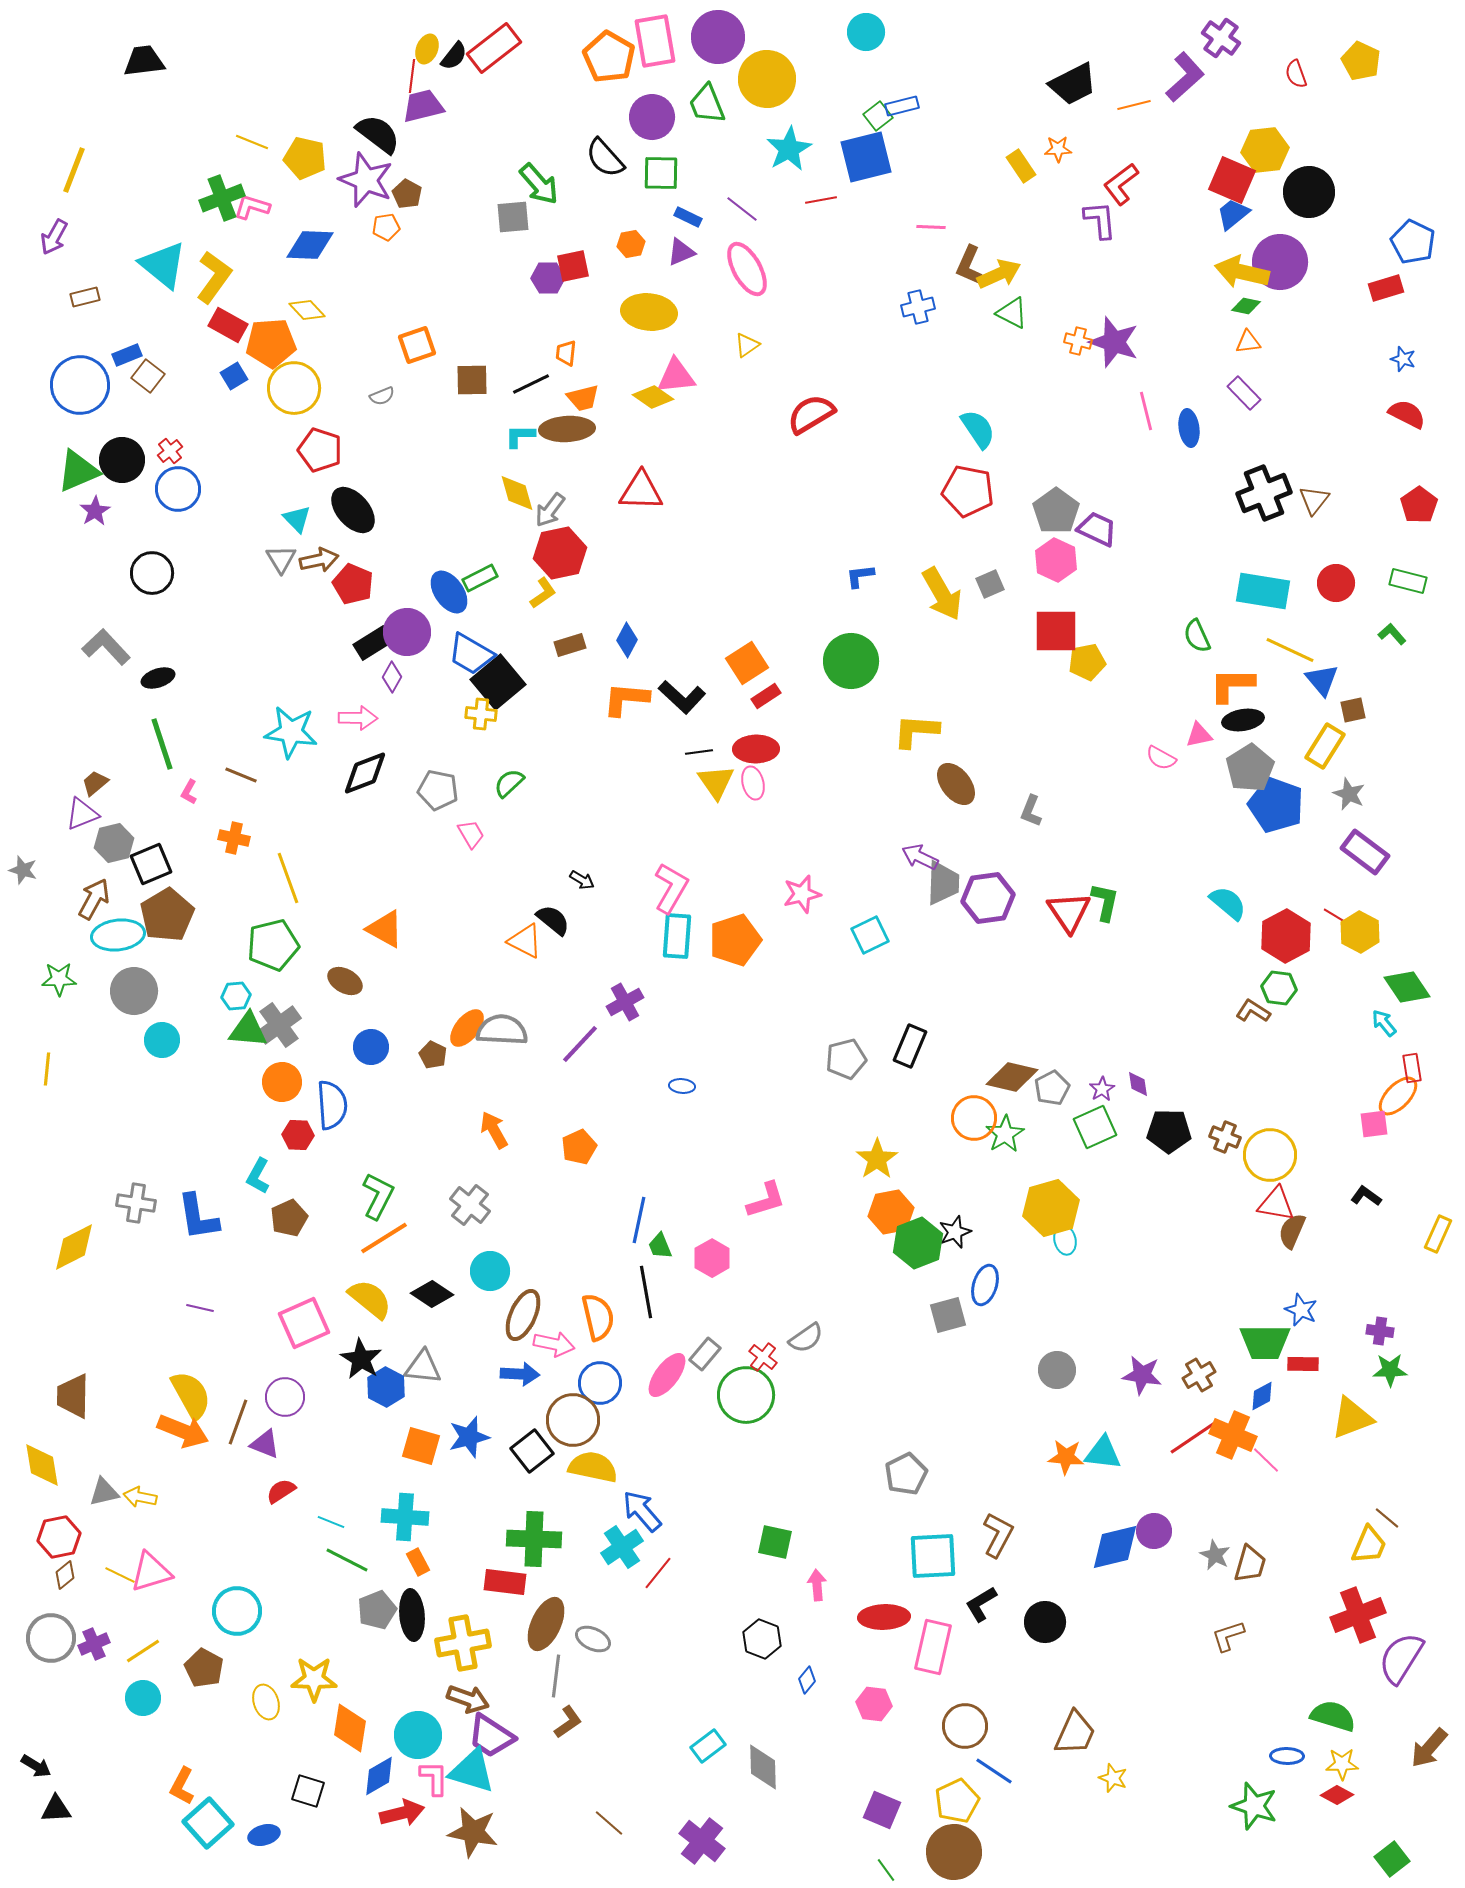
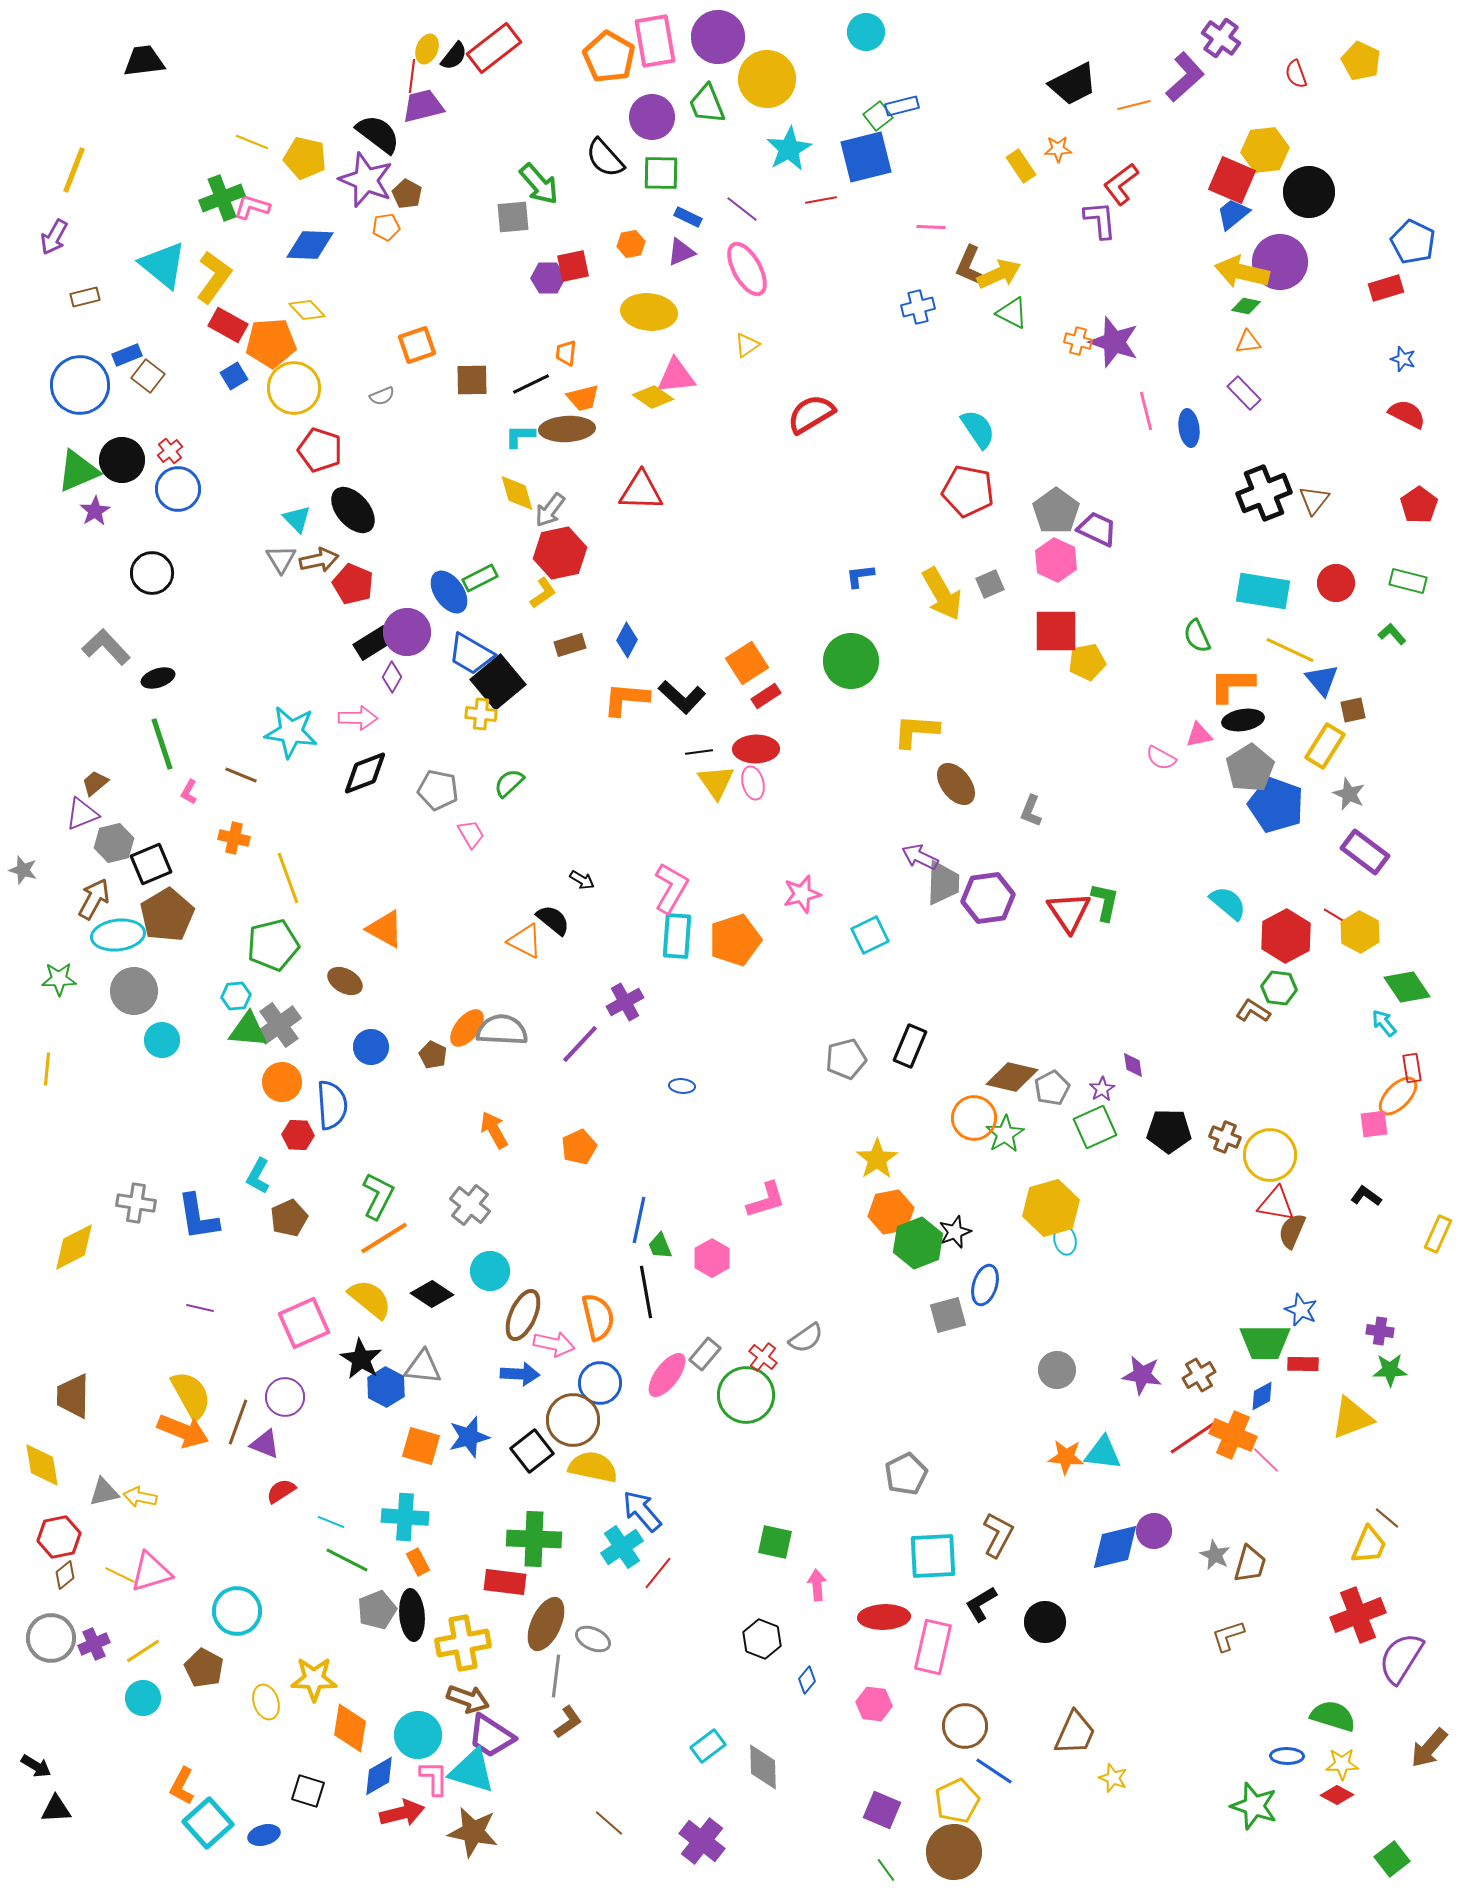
purple diamond at (1138, 1084): moved 5 px left, 19 px up
